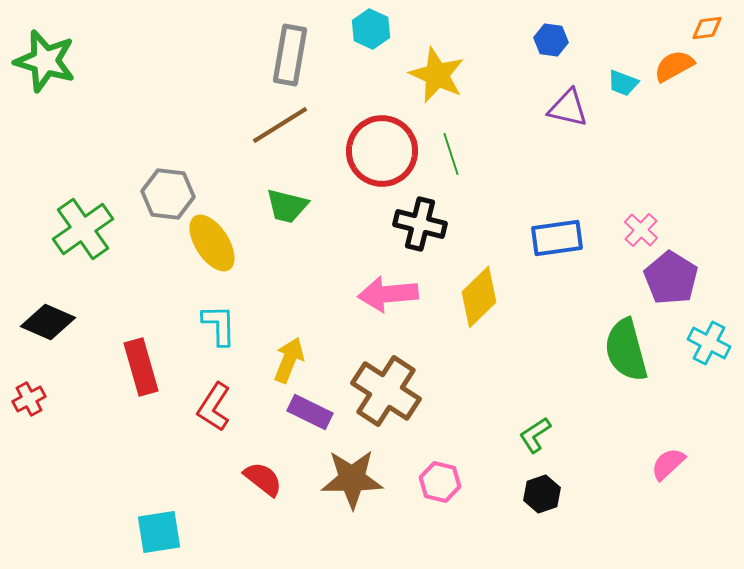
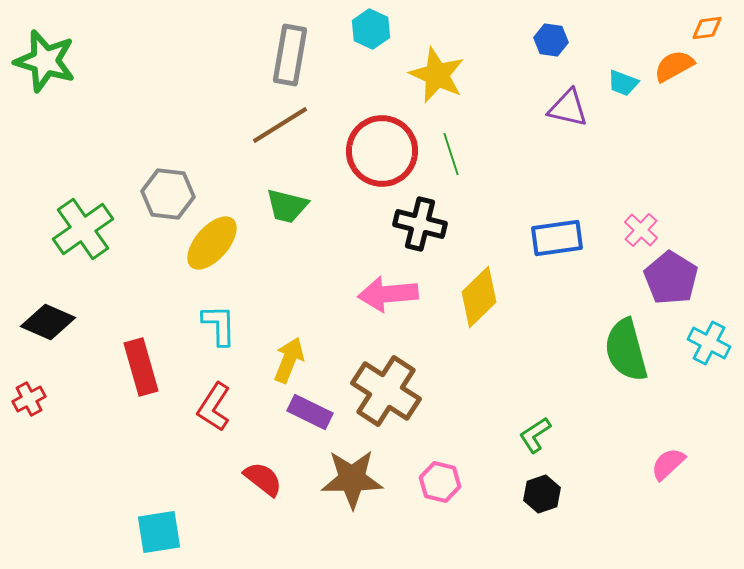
yellow ellipse: rotated 74 degrees clockwise
